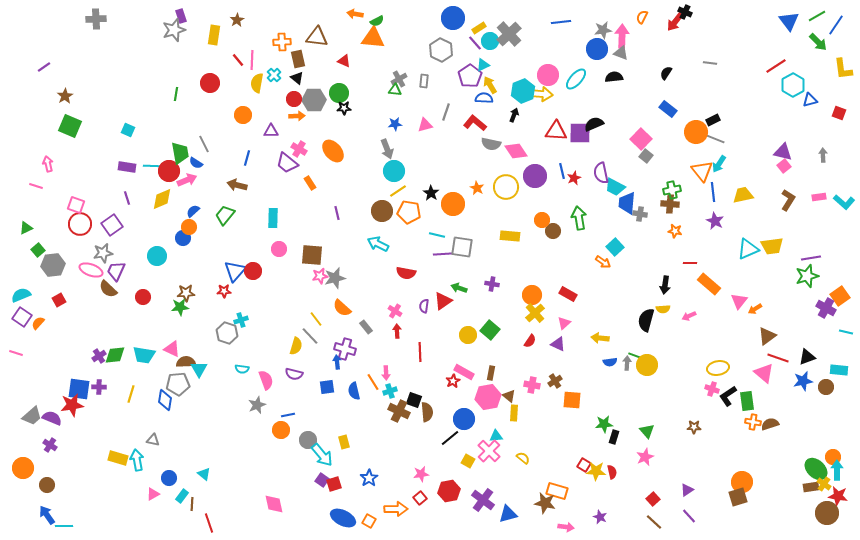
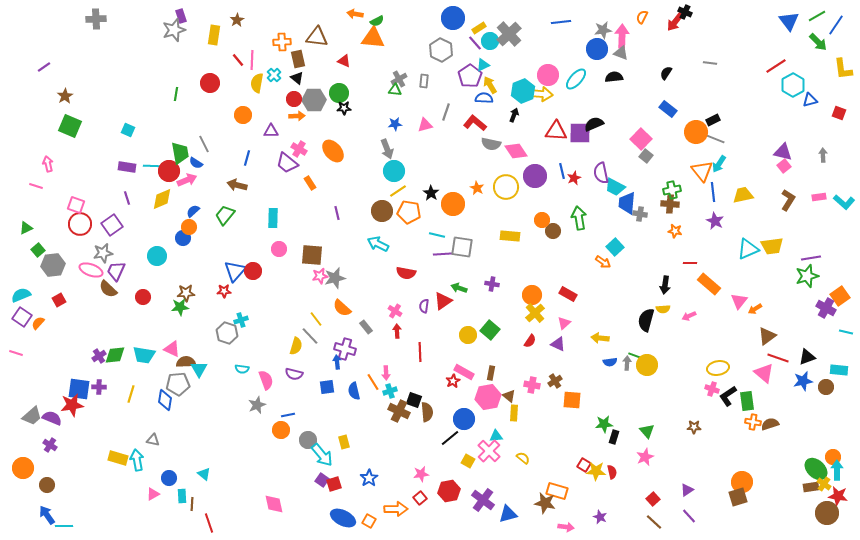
cyan rectangle at (182, 496): rotated 40 degrees counterclockwise
